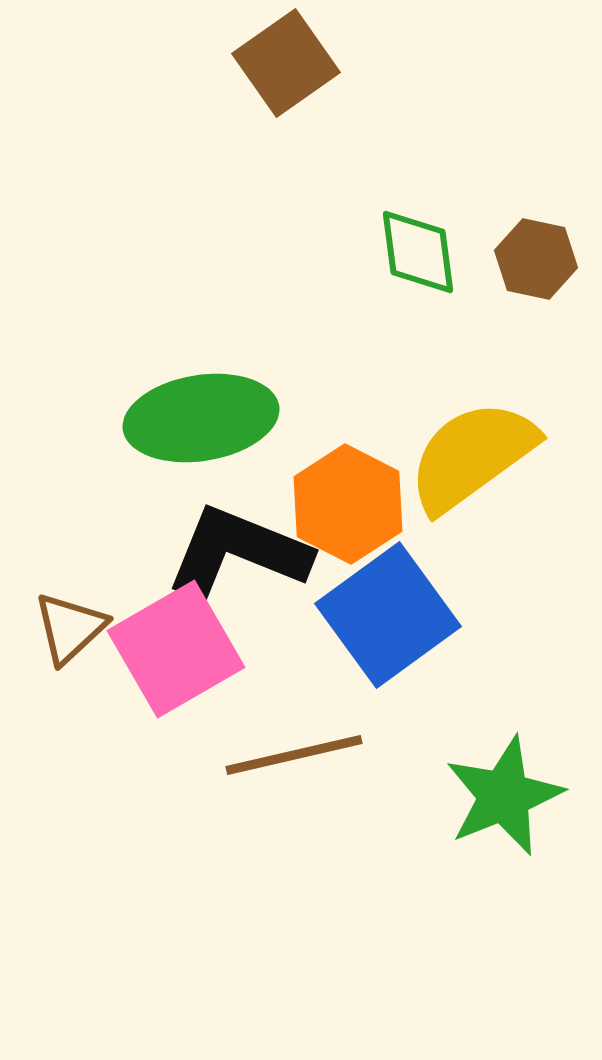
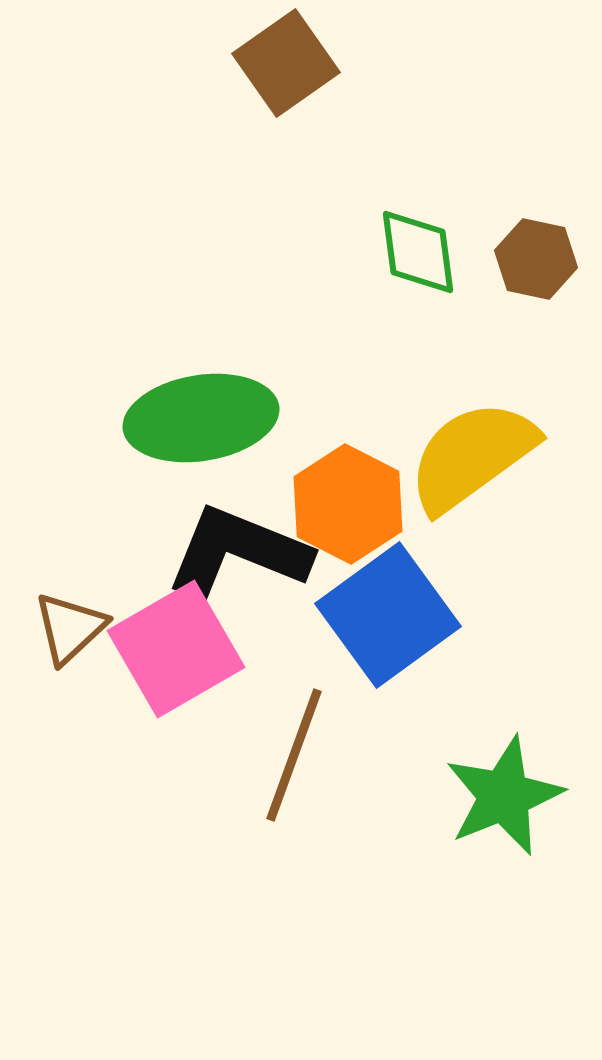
brown line: rotated 57 degrees counterclockwise
